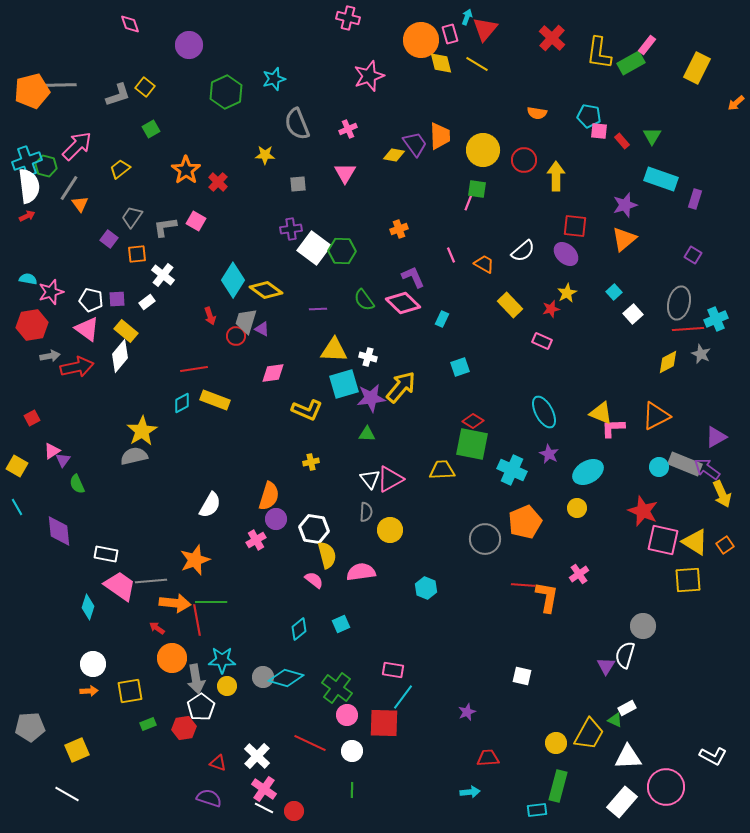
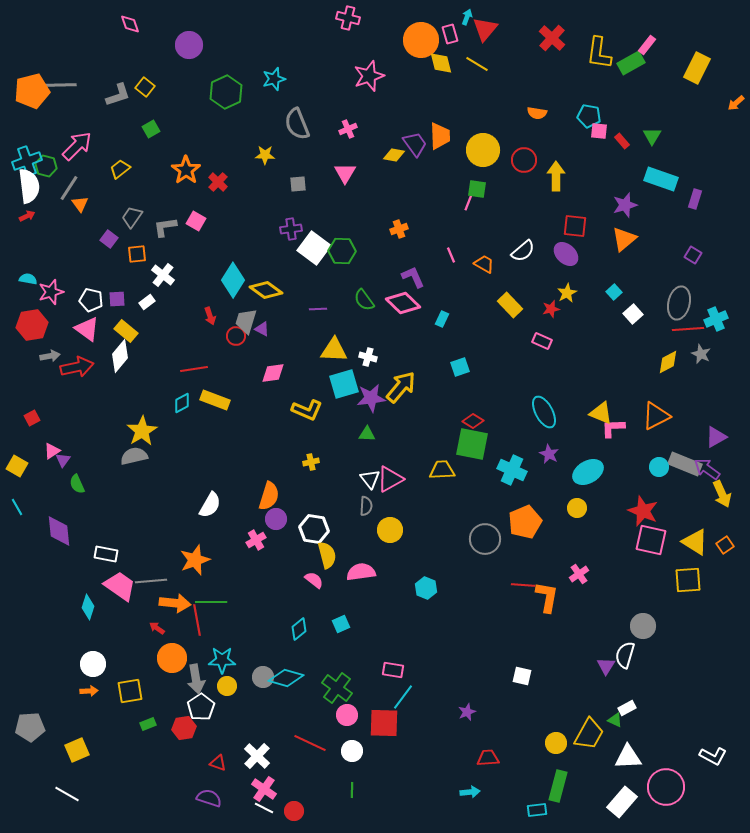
gray semicircle at (366, 512): moved 6 px up
pink square at (663, 540): moved 12 px left
